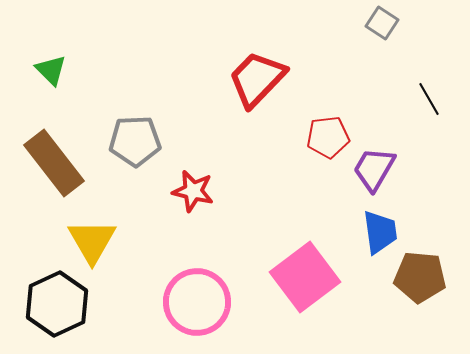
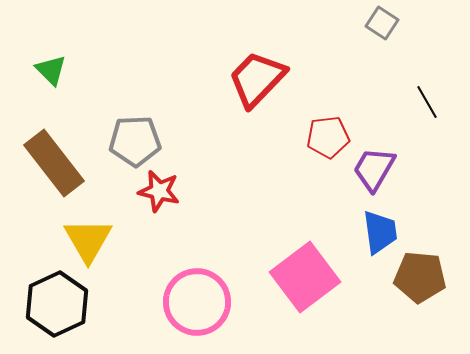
black line: moved 2 px left, 3 px down
red star: moved 34 px left
yellow triangle: moved 4 px left, 1 px up
